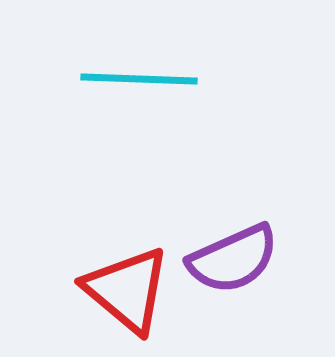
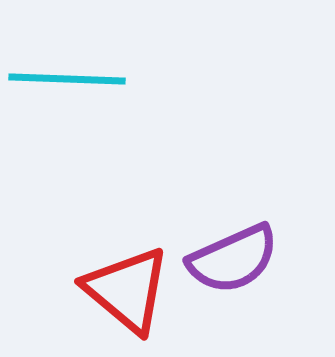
cyan line: moved 72 px left
